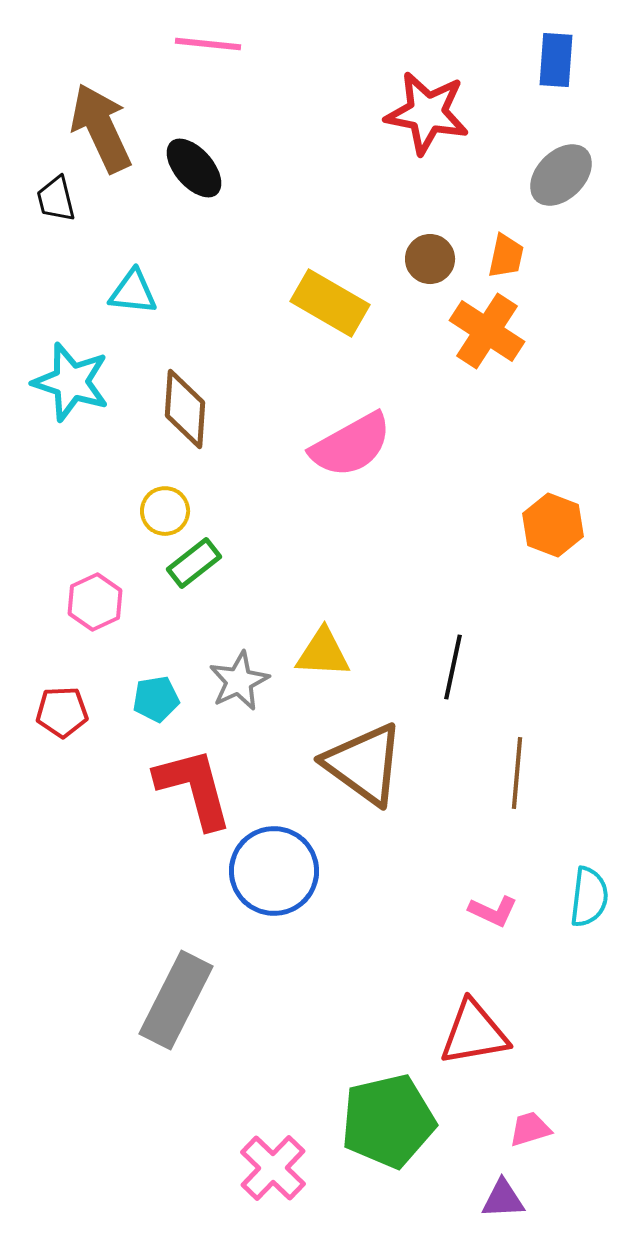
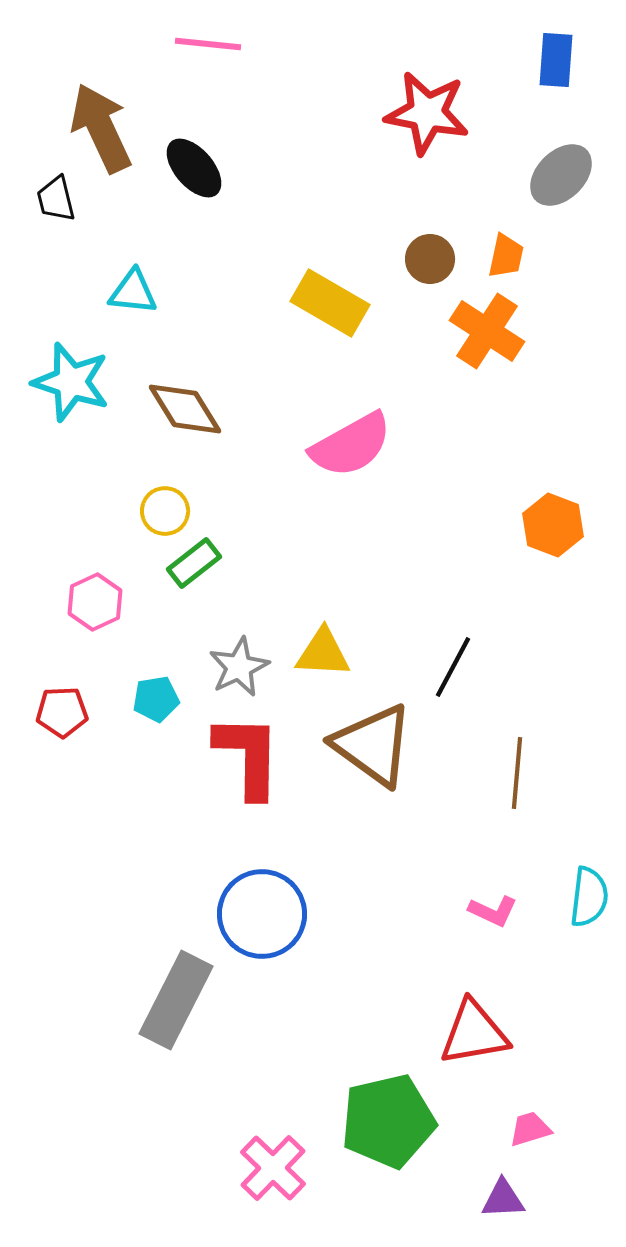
brown diamond: rotated 36 degrees counterclockwise
black line: rotated 16 degrees clockwise
gray star: moved 14 px up
brown triangle: moved 9 px right, 19 px up
red L-shape: moved 54 px right, 32 px up; rotated 16 degrees clockwise
blue circle: moved 12 px left, 43 px down
